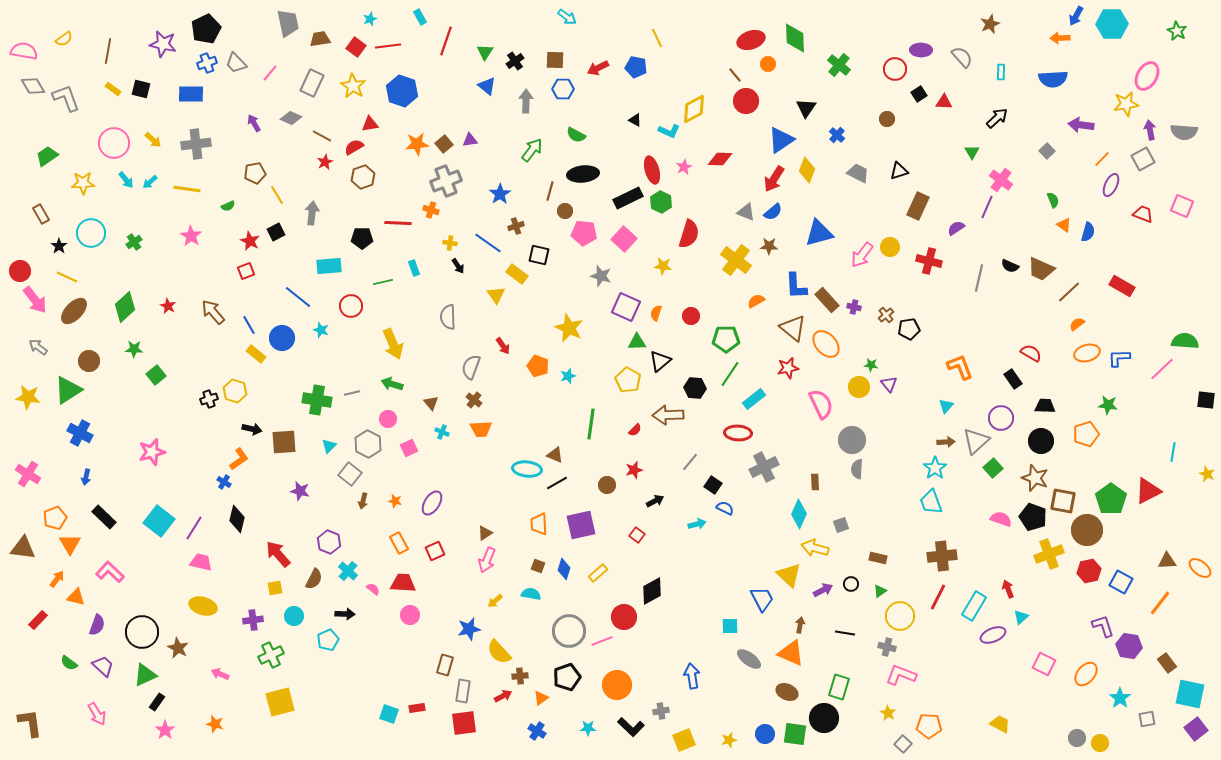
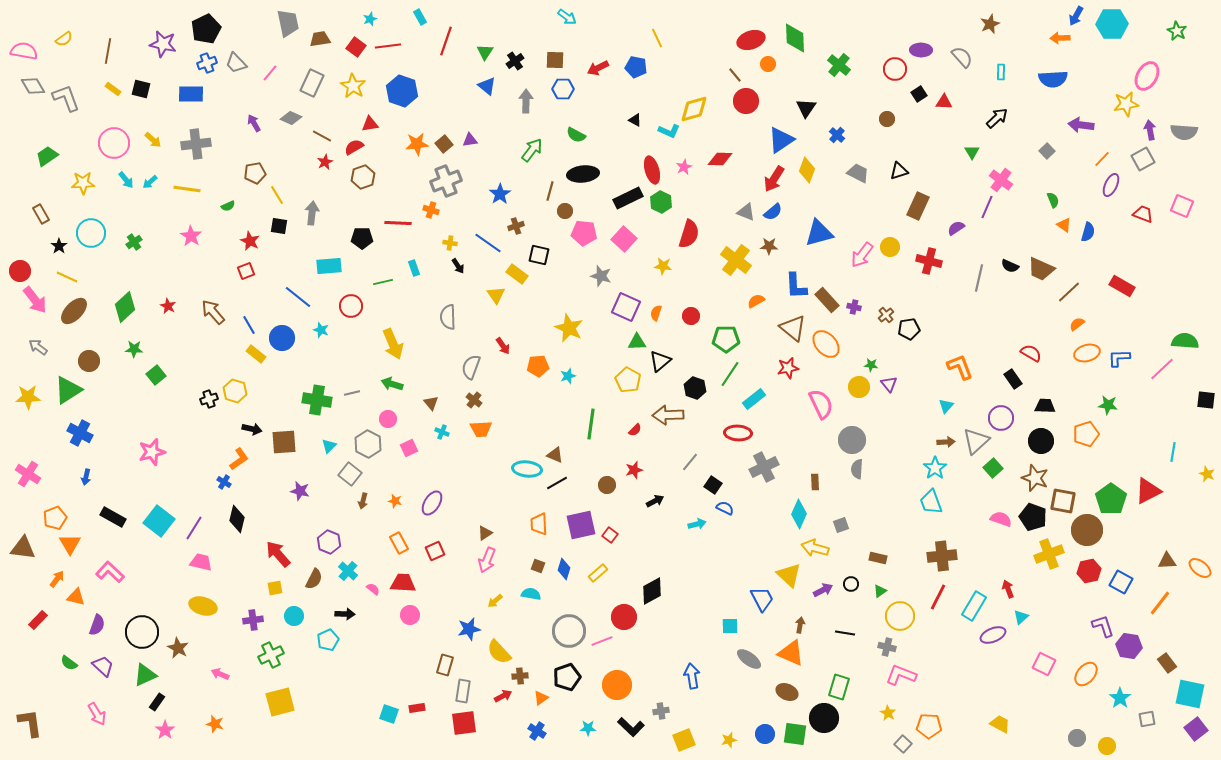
yellow diamond at (694, 109): rotated 12 degrees clockwise
black square at (276, 232): moved 3 px right, 6 px up; rotated 36 degrees clockwise
orange pentagon at (538, 366): rotated 25 degrees counterclockwise
black hexagon at (695, 388): rotated 15 degrees clockwise
yellow star at (28, 397): rotated 10 degrees counterclockwise
black rectangle at (104, 517): moved 9 px right; rotated 15 degrees counterclockwise
red square at (637, 535): moved 27 px left
yellow circle at (1100, 743): moved 7 px right, 3 px down
